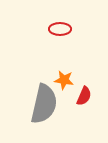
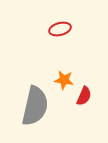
red ellipse: rotated 15 degrees counterclockwise
gray semicircle: moved 9 px left, 2 px down
